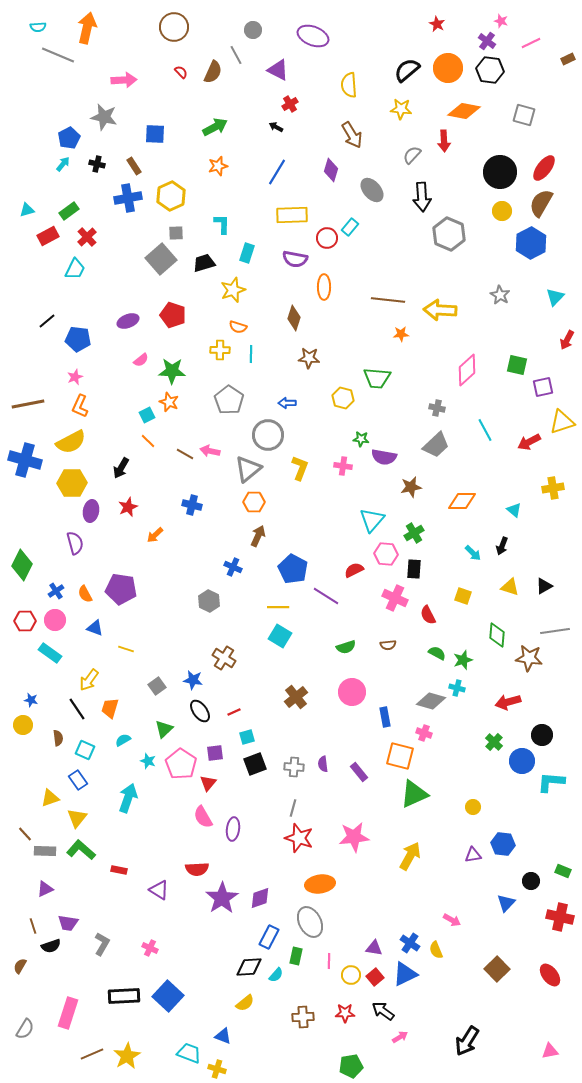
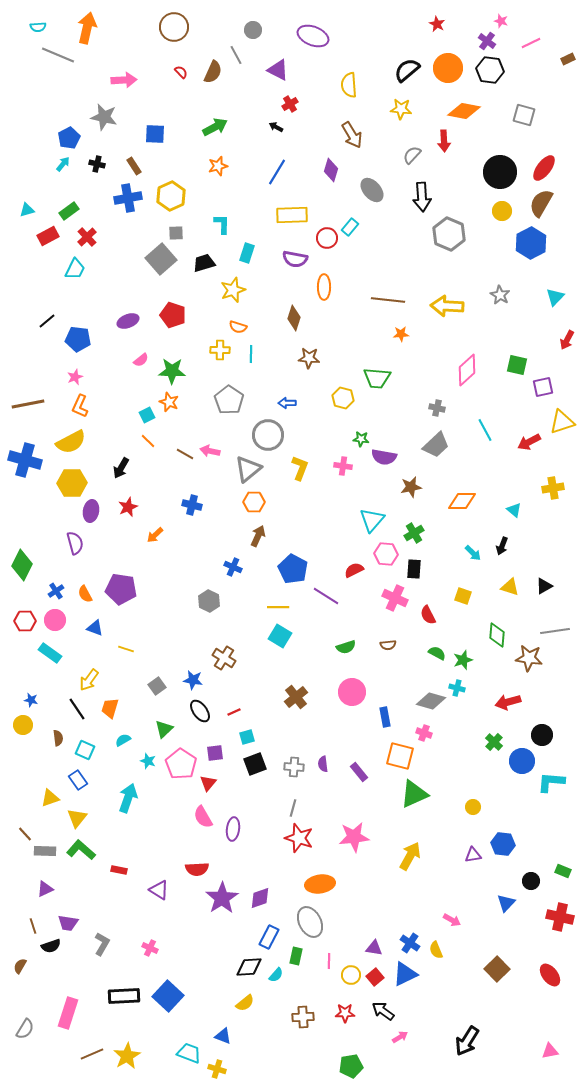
yellow arrow at (440, 310): moved 7 px right, 4 px up
